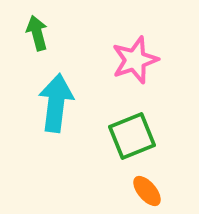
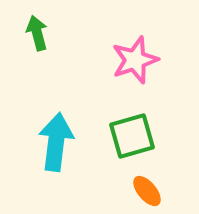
cyan arrow: moved 39 px down
green square: rotated 6 degrees clockwise
